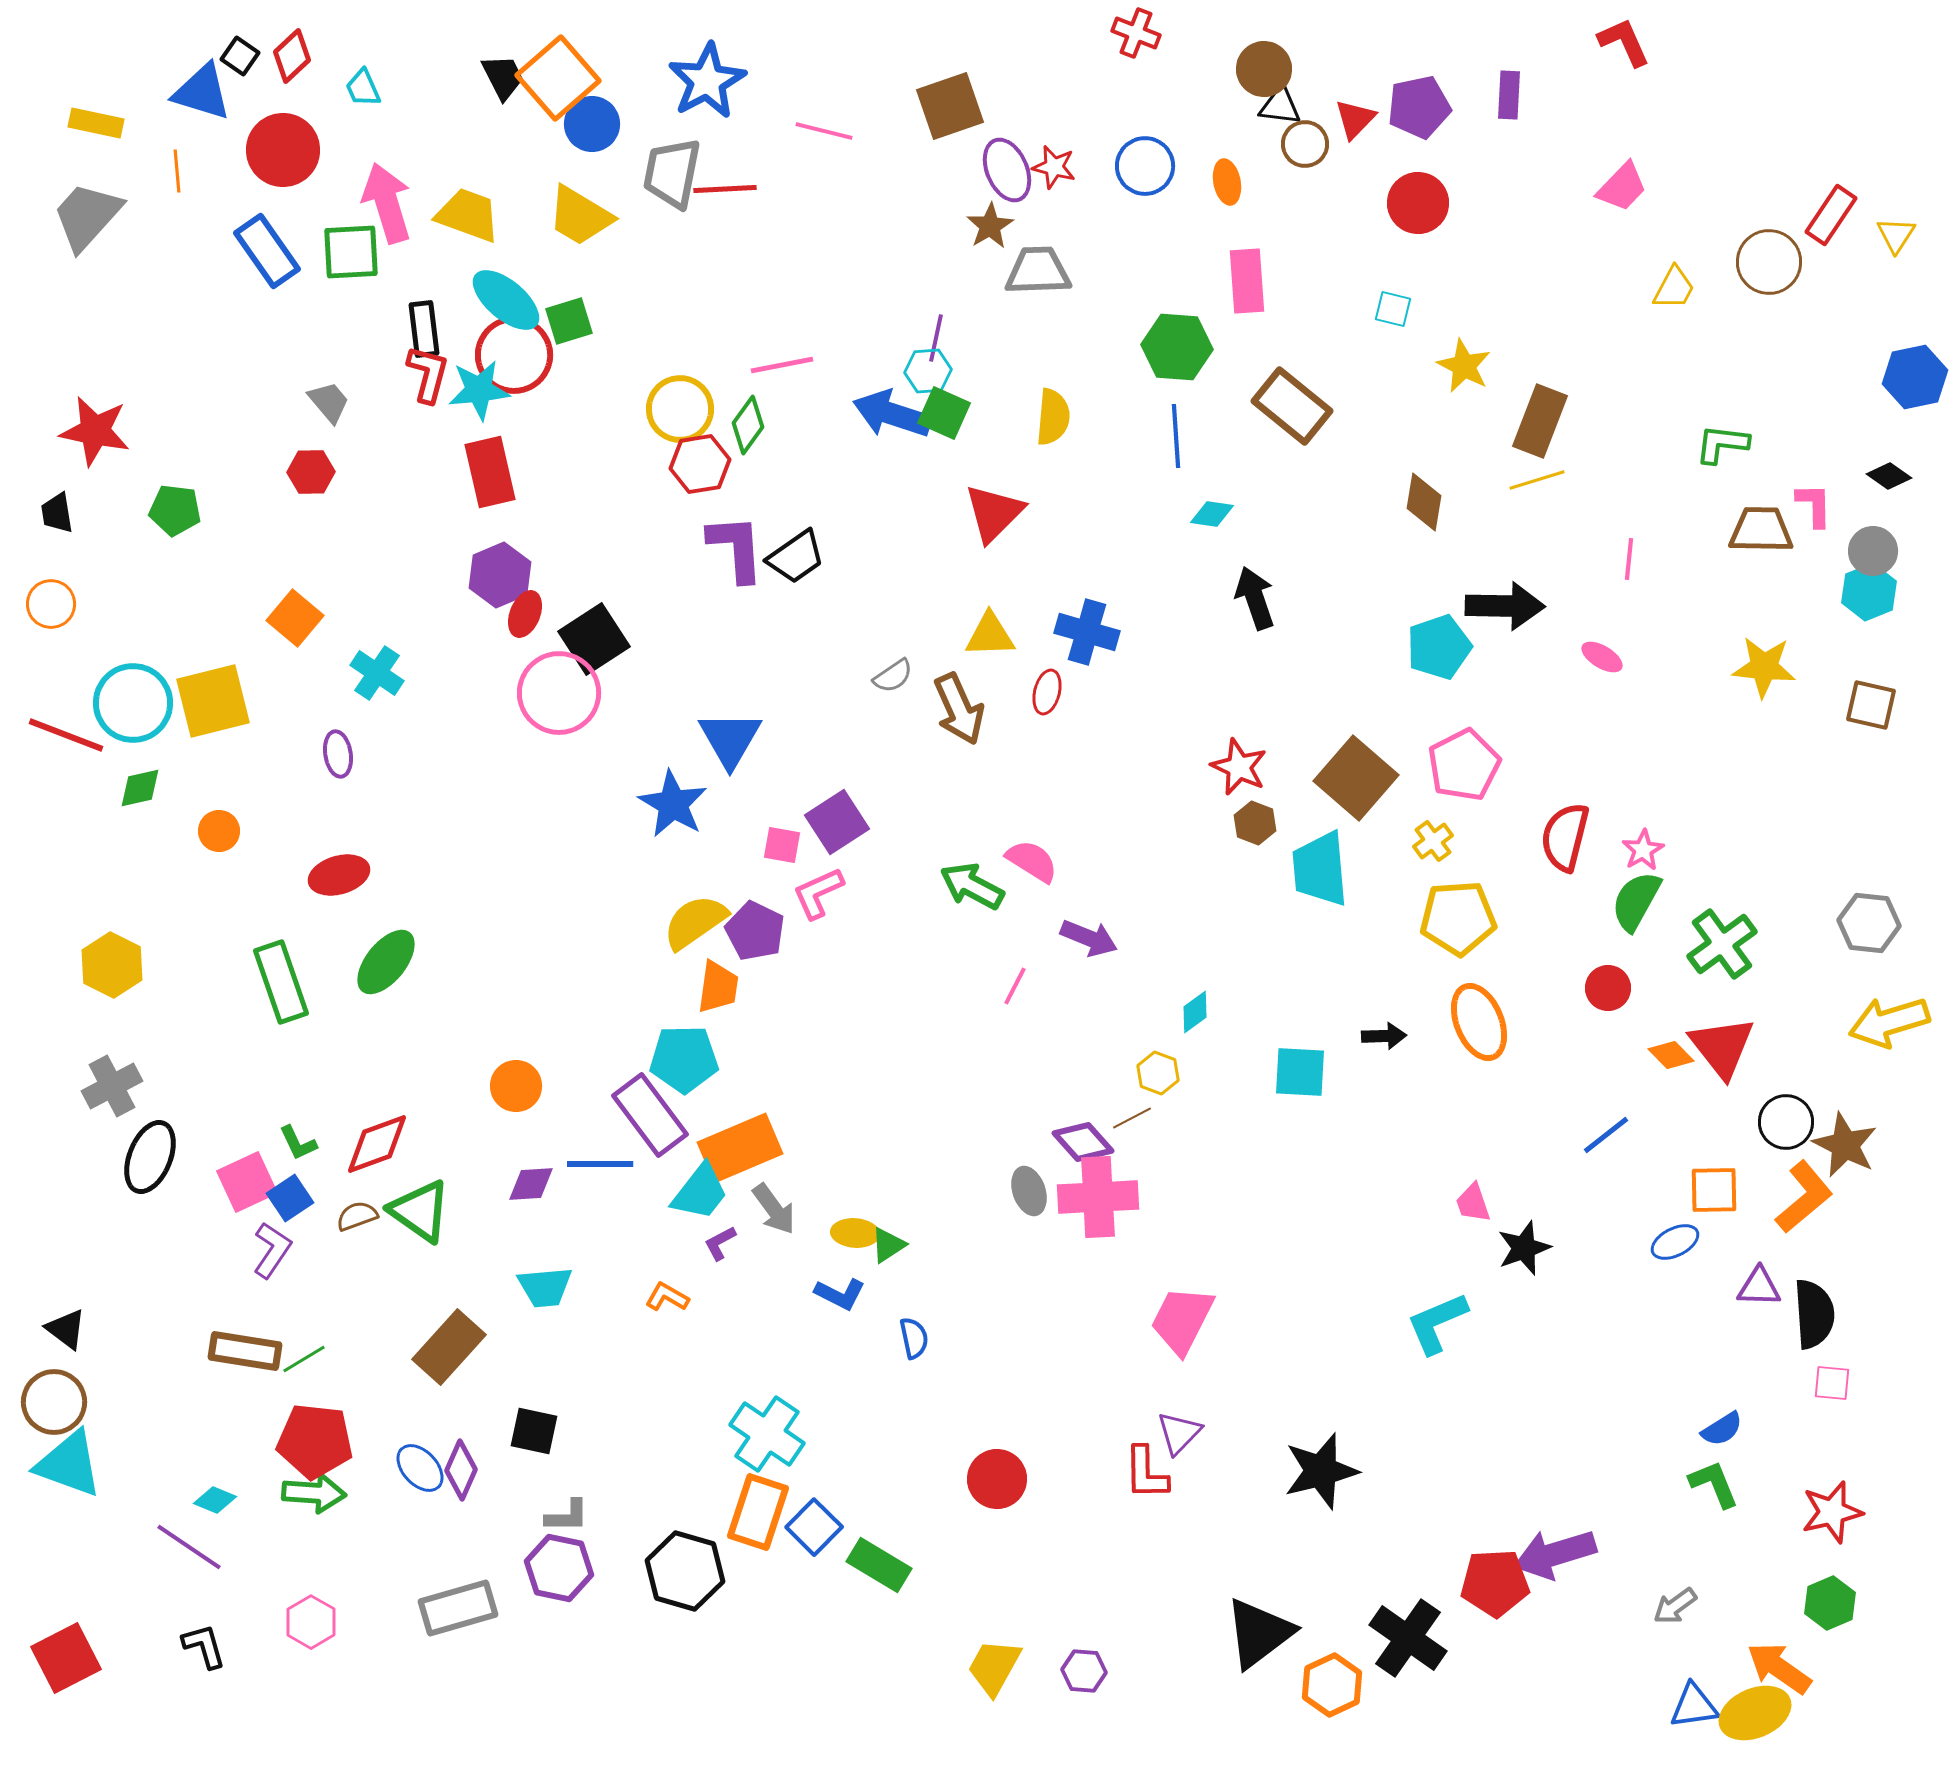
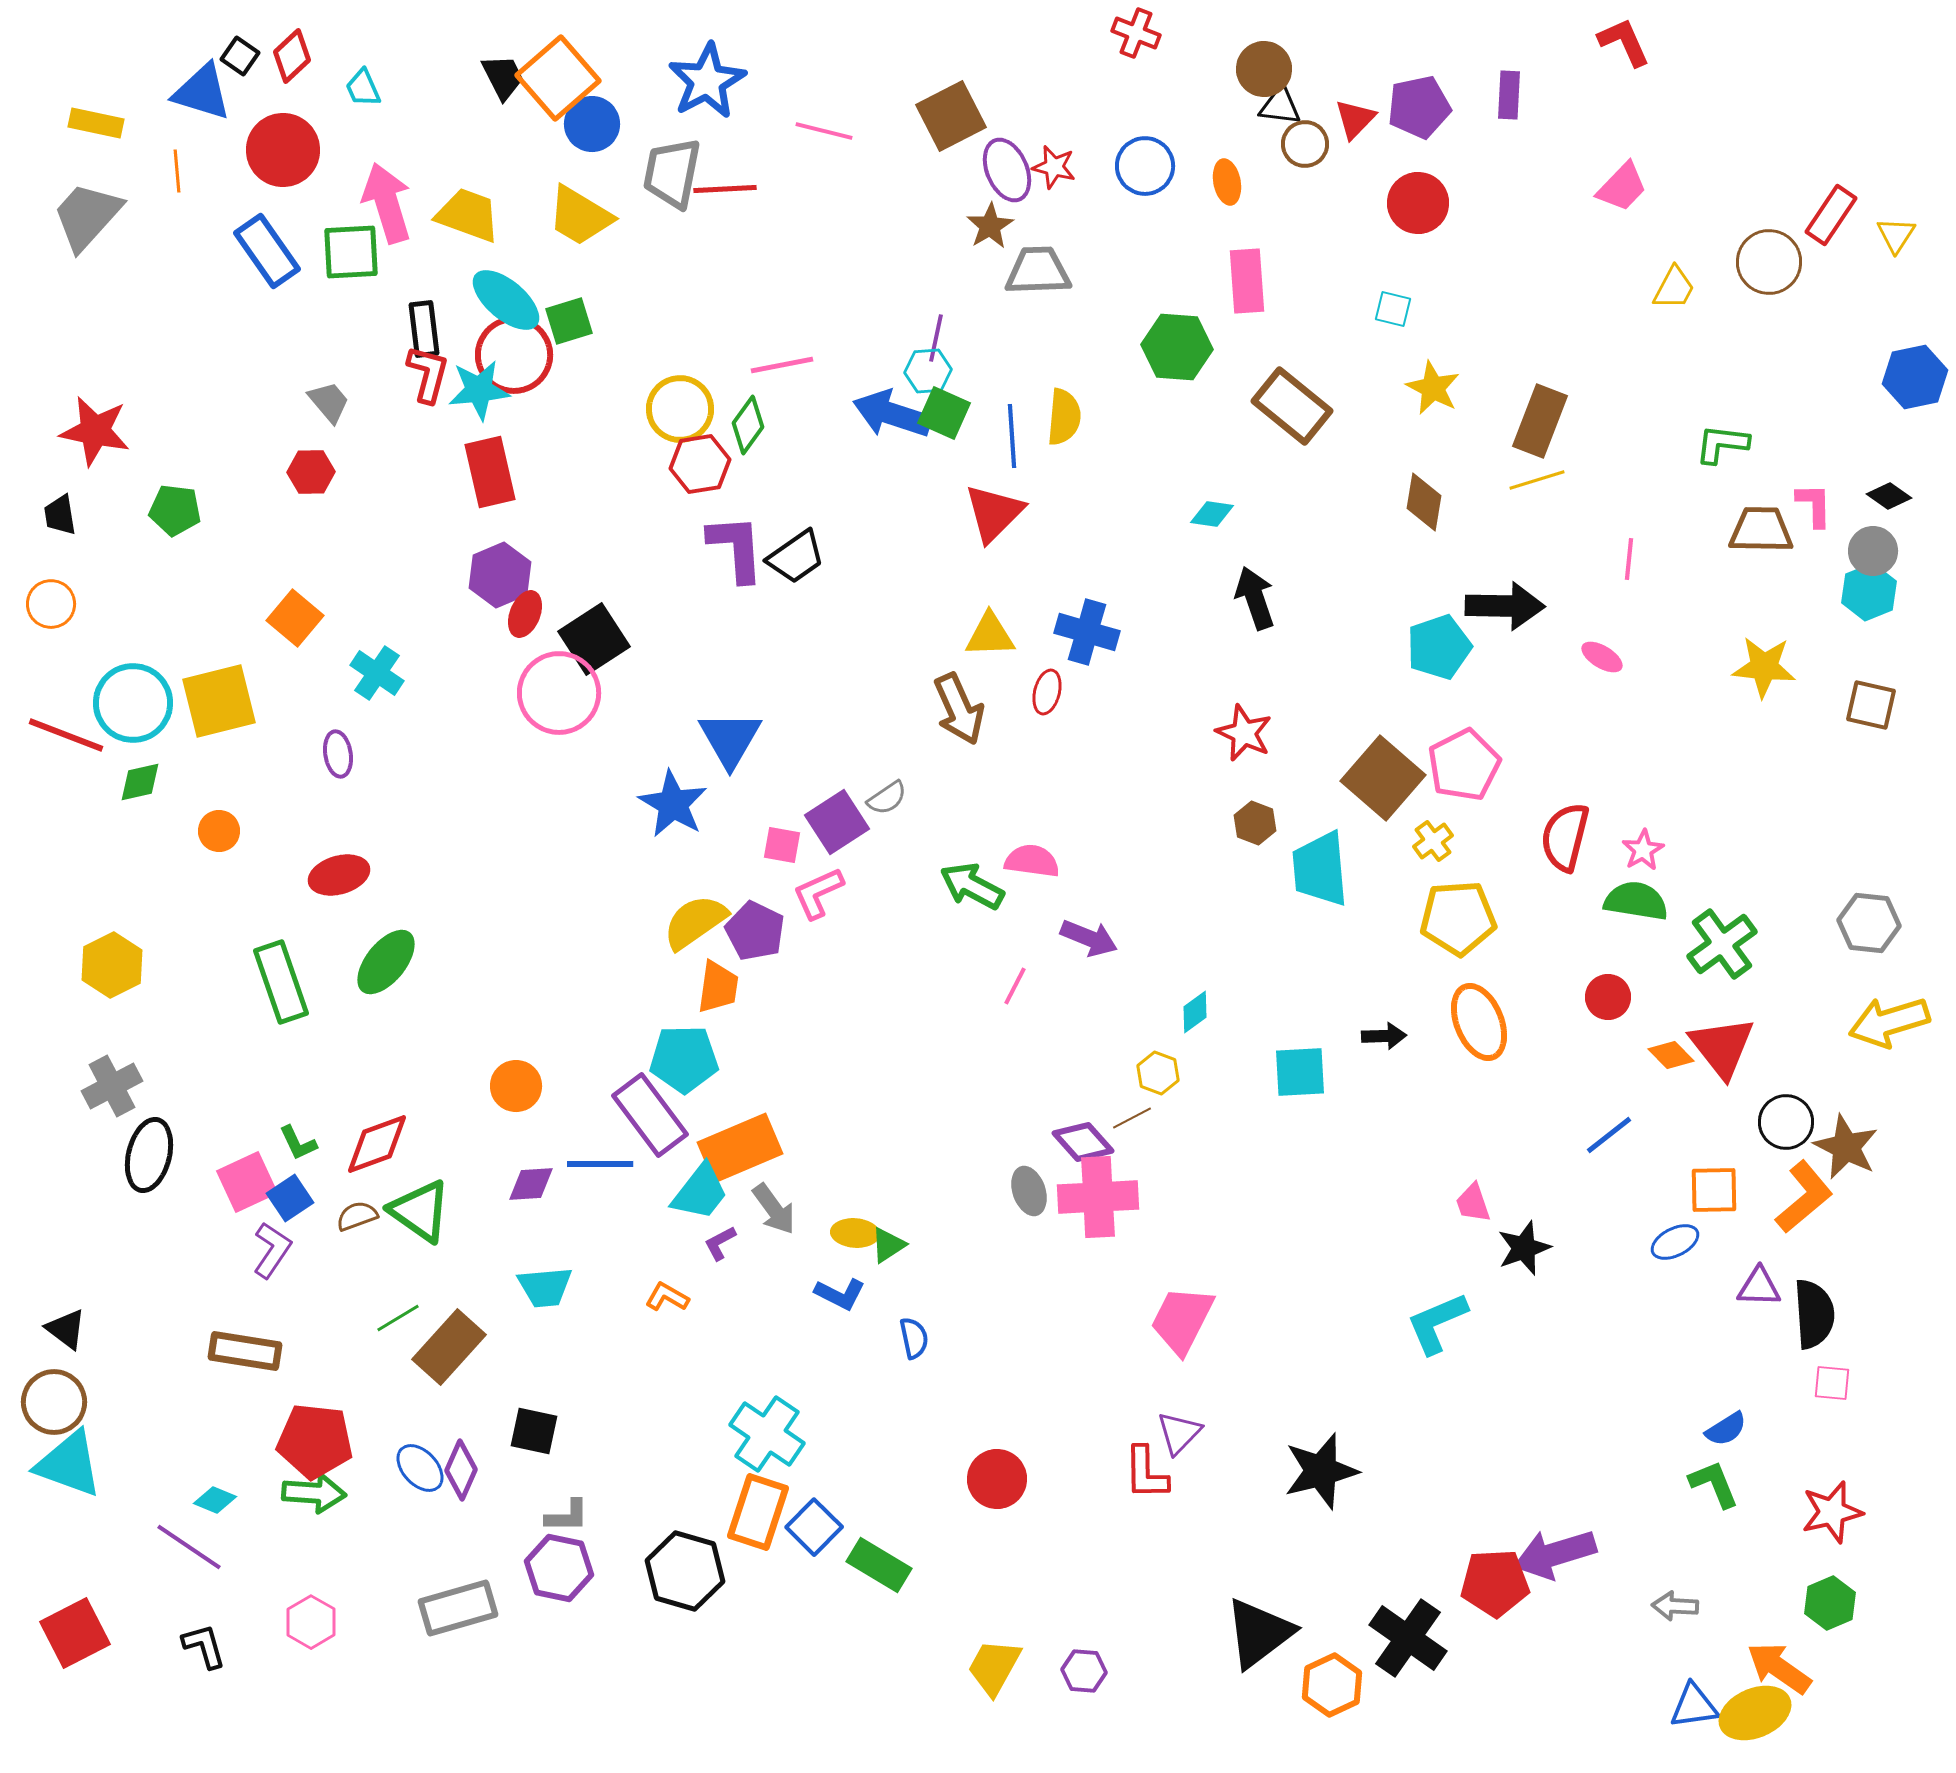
brown square at (950, 106): moved 1 px right, 10 px down; rotated 8 degrees counterclockwise
yellow star at (1464, 366): moved 31 px left, 22 px down
yellow semicircle at (1053, 417): moved 11 px right
blue line at (1176, 436): moved 164 px left
black diamond at (1889, 476): moved 20 px down
black trapezoid at (57, 513): moved 3 px right, 2 px down
gray semicircle at (893, 676): moved 6 px left, 122 px down
yellow square at (213, 701): moved 6 px right
red star at (1239, 767): moved 5 px right, 34 px up
brown square at (1356, 778): moved 27 px right
green diamond at (140, 788): moved 6 px up
pink semicircle at (1032, 861): rotated 24 degrees counterclockwise
green semicircle at (1636, 901): rotated 70 degrees clockwise
yellow hexagon at (112, 965): rotated 6 degrees clockwise
red circle at (1608, 988): moved 9 px down
cyan square at (1300, 1072): rotated 6 degrees counterclockwise
blue line at (1606, 1135): moved 3 px right
brown star at (1845, 1145): moved 1 px right, 2 px down
black ellipse at (150, 1157): moved 1 px left, 2 px up; rotated 8 degrees counterclockwise
green line at (304, 1359): moved 94 px right, 41 px up
blue semicircle at (1722, 1429): moved 4 px right
gray arrow at (1675, 1606): rotated 39 degrees clockwise
red square at (66, 1658): moved 9 px right, 25 px up
